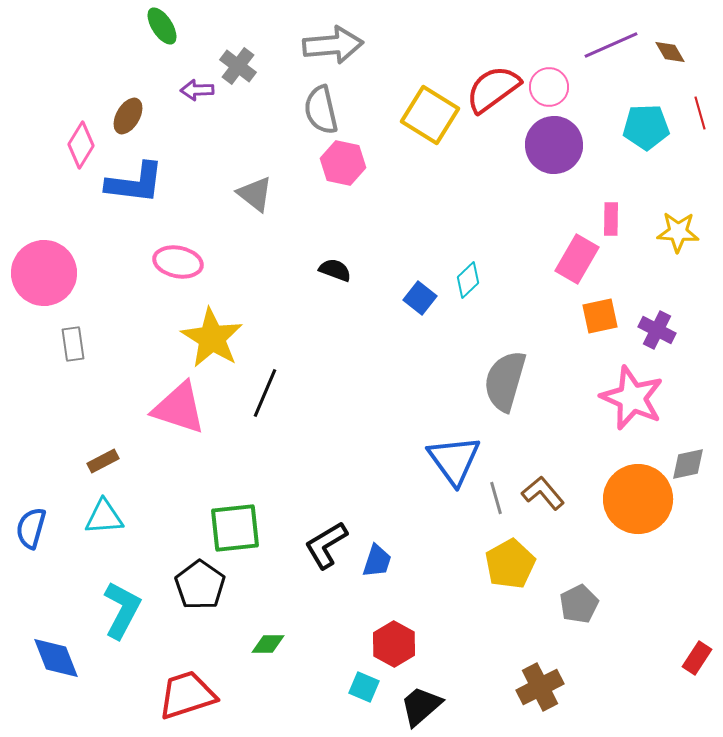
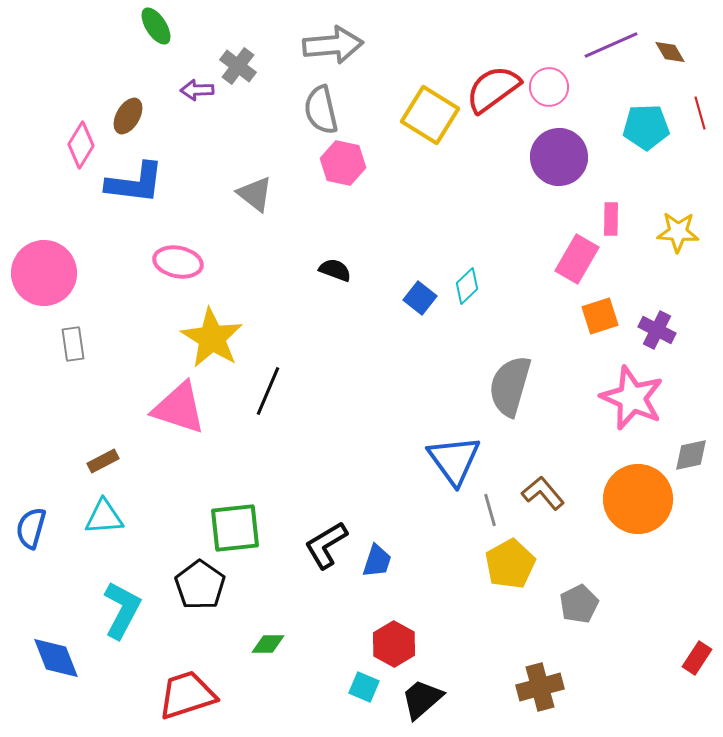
green ellipse at (162, 26): moved 6 px left
purple circle at (554, 145): moved 5 px right, 12 px down
cyan diamond at (468, 280): moved 1 px left, 6 px down
orange square at (600, 316): rotated 6 degrees counterclockwise
gray semicircle at (505, 381): moved 5 px right, 5 px down
black line at (265, 393): moved 3 px right, 2 px up
gray diamond at (688, 464): moved 3 px right, 9 px up
gray line at (496, 498): moved 6 px left, 12 px down
brown cross at (540, 687): rotated 12 degrees clockwise
black trapezoid at (421, 706): moved 1 px right, 7 px up
